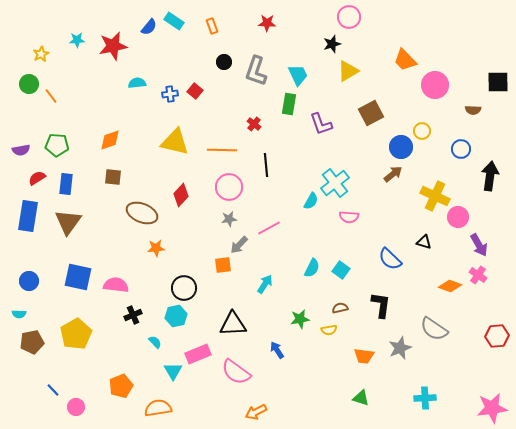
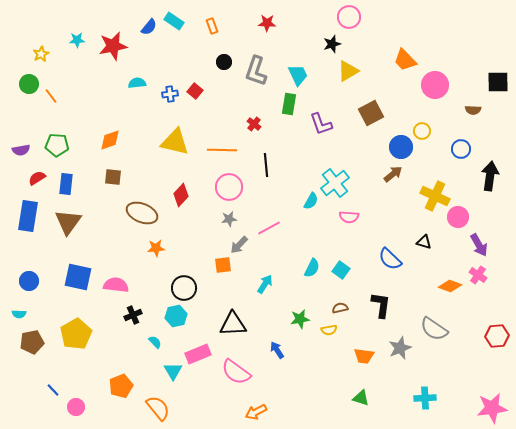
orange semicircle at (158, 408): rotated 60 degrees clockwise
